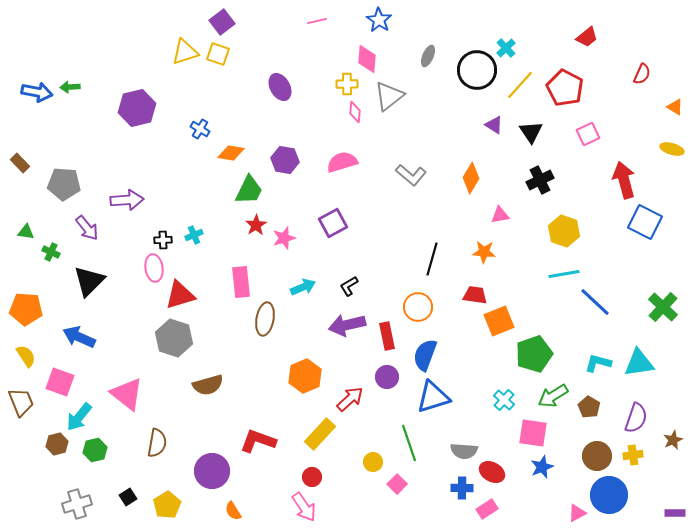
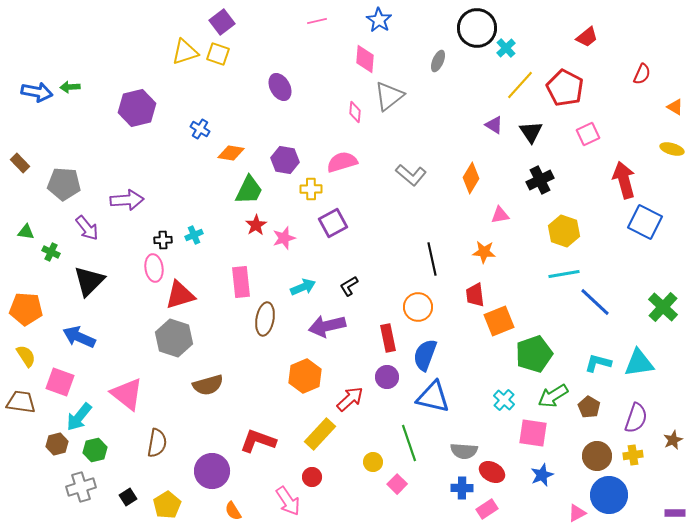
gray ellipse at (428, 56): moved 10 px right, 5 px down
pink diamond at (367, 59): moved 2 px left
black circle at (477, 70): moved 42 px up
yellow cross at (347, 84): moved 36 px left, 105 px down
black line at (432, 259): rotated 28 degrees counterclockwise
red trapezoid at (475, 295): rotated 105 degrees counterclockwise
purple arrow at (347, 325): moved 20 px left, 1 px down
red rectangle at (387, 336): moved 1 px right, 2 px down
blue triangle at (433, 397): rotated 30 degrees clockwise
brown trapezoid at (21, 402): rotated 60 degrees counterclockwise
blue star at (542, 467): moved 8 px down
gray cross at (77, 504): moved 4 px right, 17 px up
pink arrow at (304, 507): moved 16 px left, 6 px up
